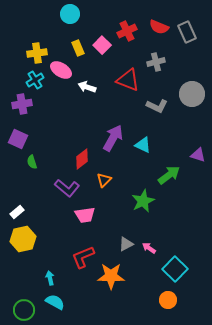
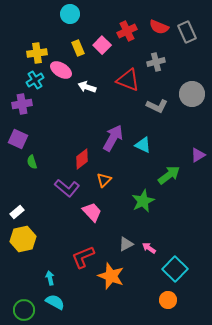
purple triangle: rotated 49 degrees counterclockwise
pink trapezoid: moved 7 px right, 3 px up; rotated 125 degrees counterclockwise
orange star: rotated 20 degrees clockwise
